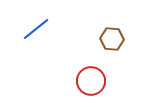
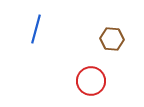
blue line: rotated 36 degrees counterclockwise
